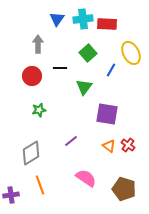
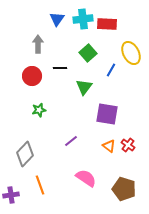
gray diamond: moved 6 px left, 1 px down; rotated 15 degrees counterclockwise
